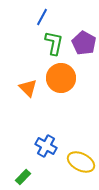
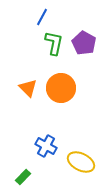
orange circle: moved 10 px down
